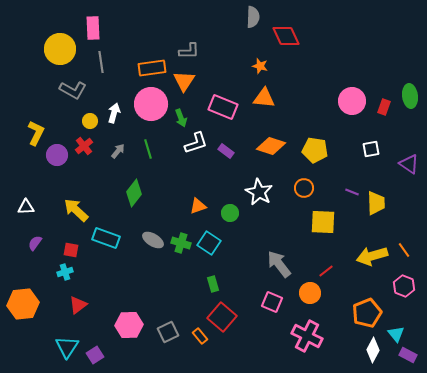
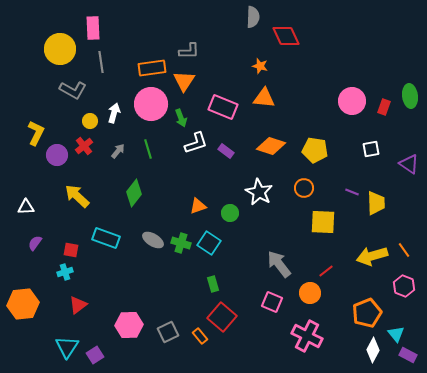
yellow arrow at (76, 210): moved 1 px right, 14 px up
